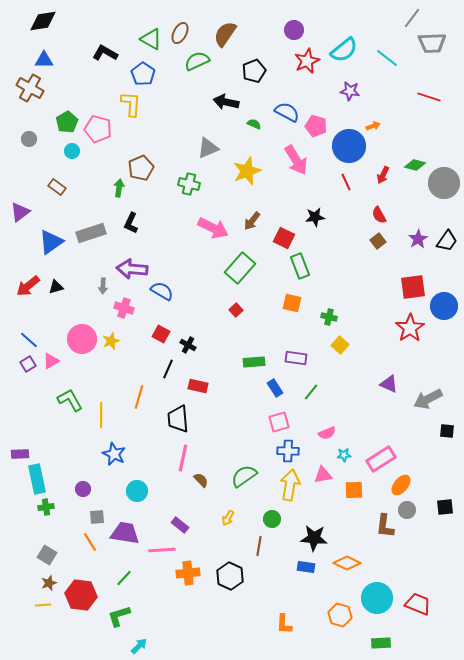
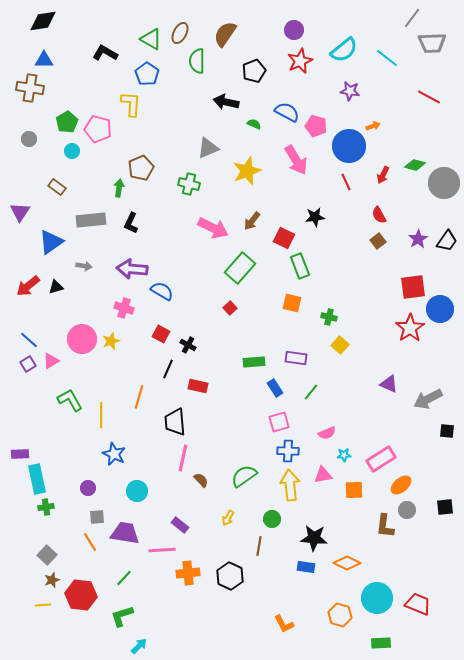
green semicircle at (197, 61): rotated 65 degrees counterclockwise
red star at (307, 61): moved 7 px left
blue pentagon at (143, 74): moved 4 px right
brown cross at (30, 88): rotated 20 degrees counterclockwise
red line at (429, 97): rotated 10 degrees clockwise
purple triangle at (20, 212): rotated 20 degrees counterclockwise
gray rectangle at (91, 233): moved 13 px up; rotated 12 degrees clockwise
gray arrow at (103, 286): moved 19 px left, 20 px up; rotated 84 degrees counterclockwise
blue circle at (444, 306): moved 4 px left, 3 px down
red square at (236, 310): moved 6 px left, 2 px up
black trapezoid at (178, 419): moved 3 px left, 3 px down
yellow arrow at (290, 485): rotated 16 degrees counterclockwise
orange ellipse at (401, 485): rotated 10 degrees clockwise
purple circle at (83, 489): moved 5 px right, 1 px up
gray square at (47, 555): rotated 12 degrees clockwise
brown star at (49, 583): moved 3 px right, 3 px up
green L-shape at (119, 616): moved 3 px right
orange L-shape at (284, 624): rotated 30 degrees counterclockwise
